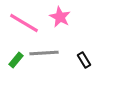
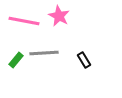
pink star: moved 1 px left, 1 px up
pink line: moved 2 px up; rotated 20 degrees counterclockwise
